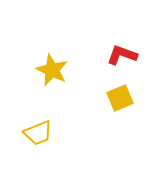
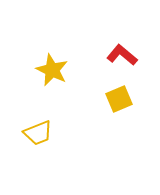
red L-shape: rotated 20 degrees clockwise
yellow square: moved 1 px left, 1 px down
